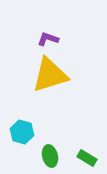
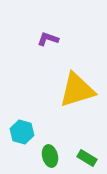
yellow triangle: moved 27 px right, 15 px down
